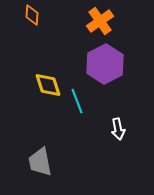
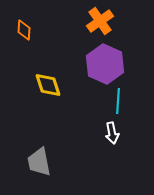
orange diamond: moved 8 px left, 15 px down
purple hexagon: rotated 9 degrees counterclockwise
cyan line: moved 41 px right; rotated 25 degrees clockwise
white arrow: moved 6 px left, 4 px down
gray trapezoid: moved 1 px left
